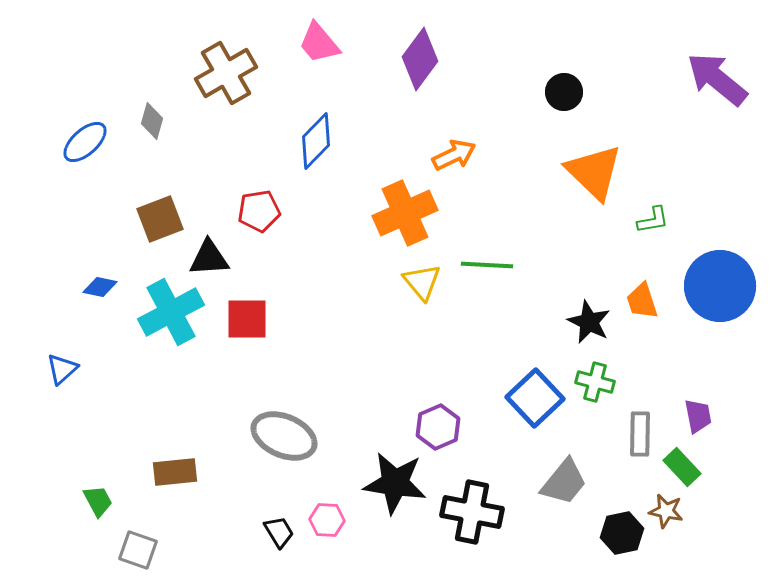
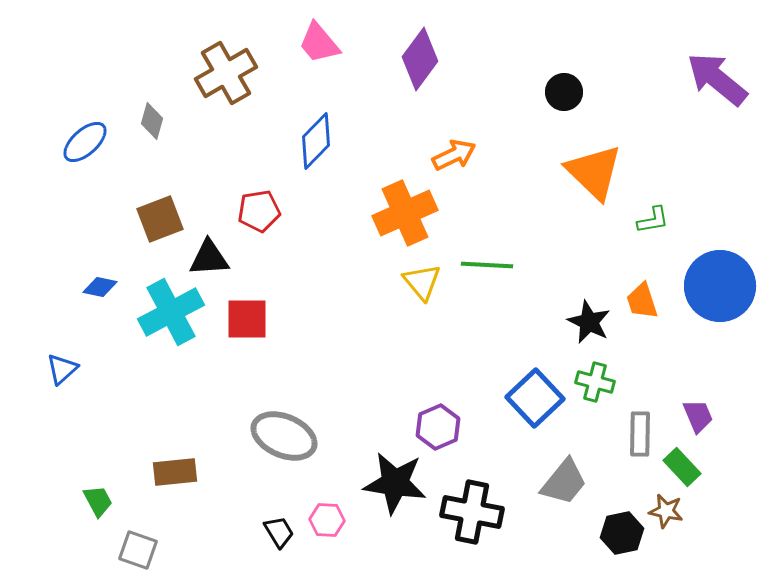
purple trapezoid at (698, 416): rotated 12 degrees counterclockwise
